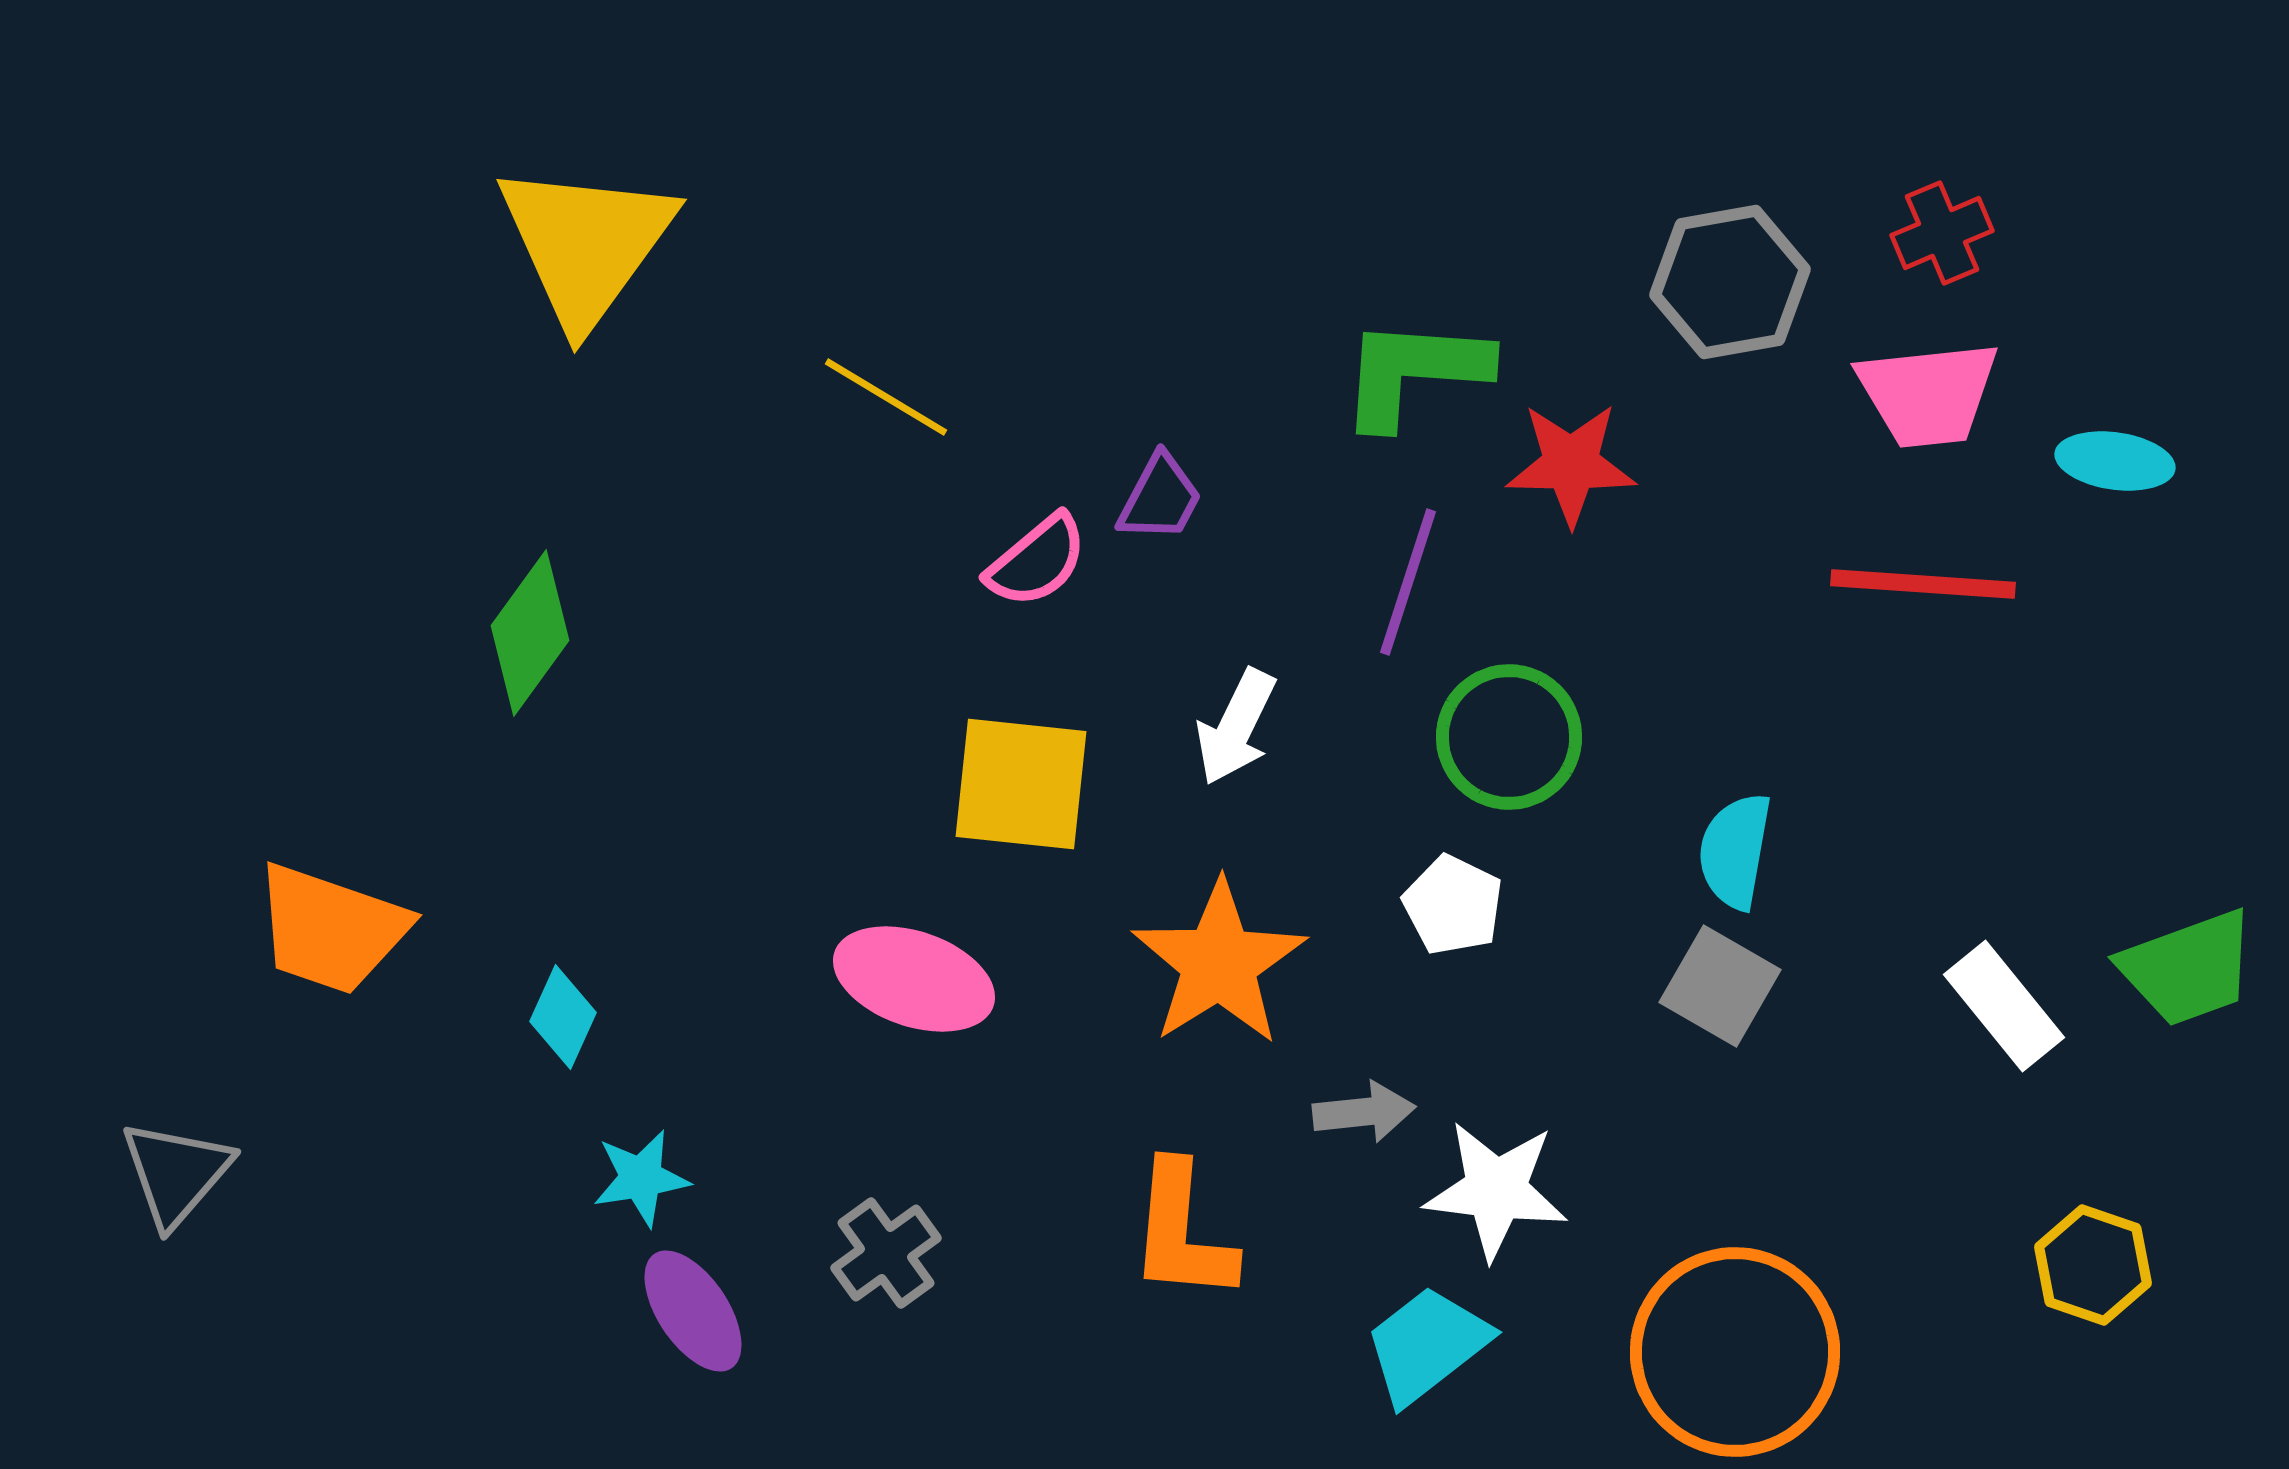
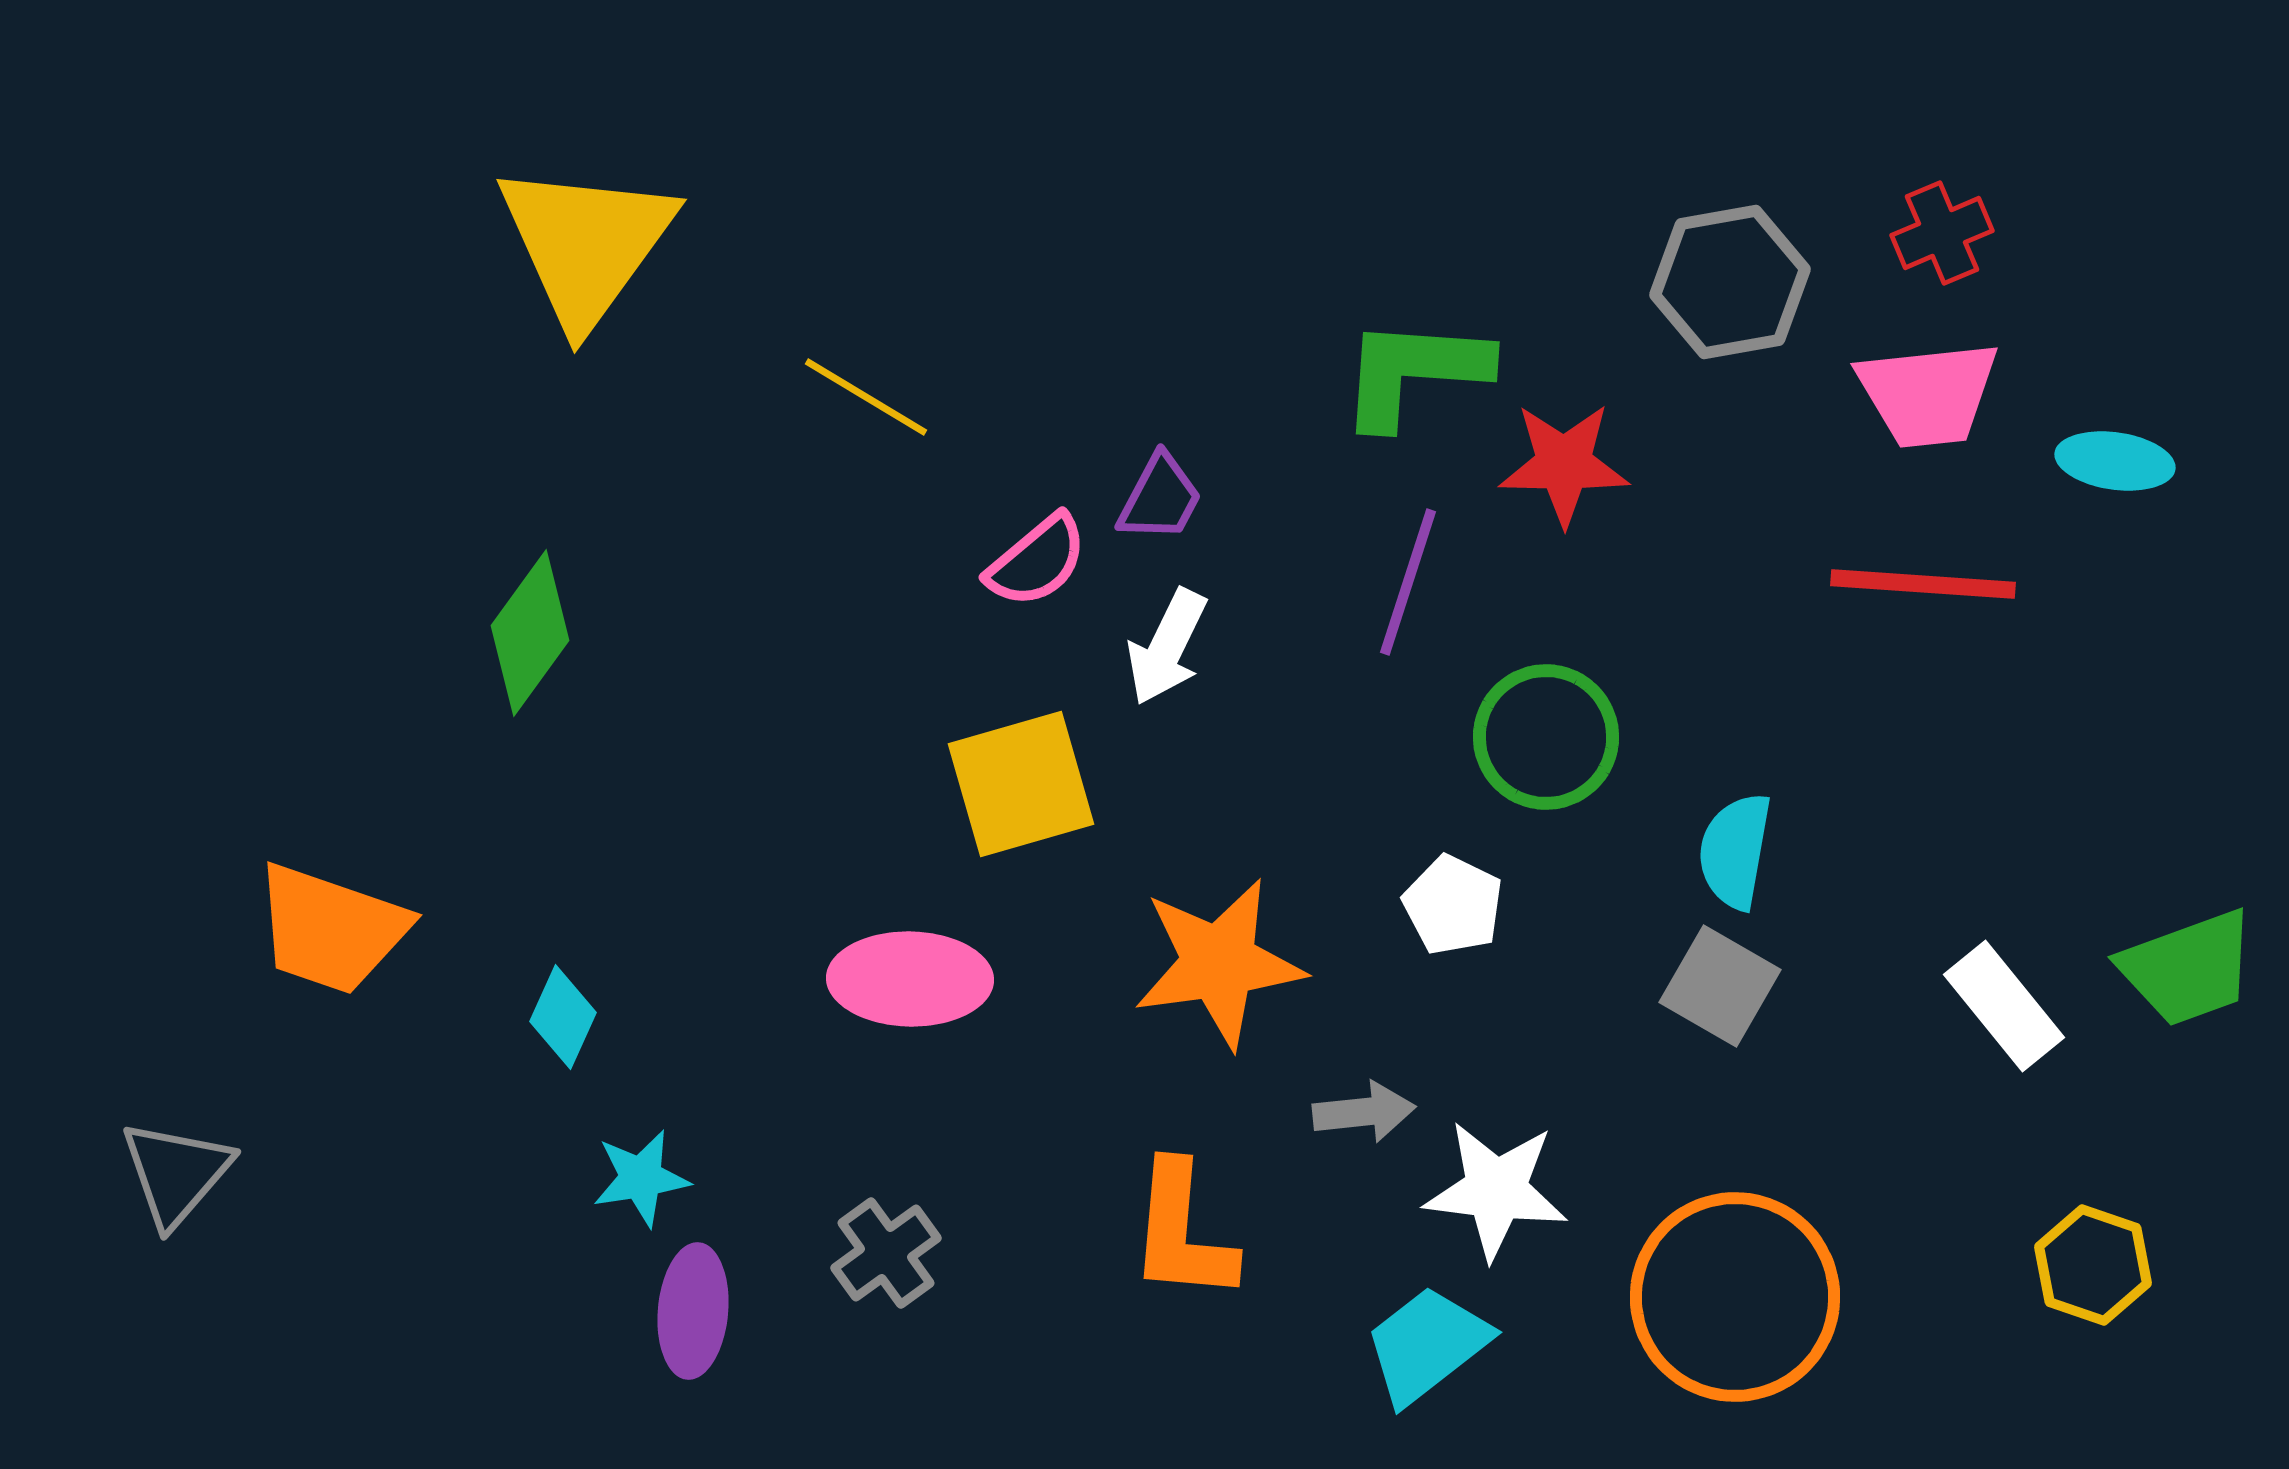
yellow line: moved 20 px left
red star: moved 7 px left
white arrow: moved 69 px left, 80 px up
green circle: moved 37 px right
yellow square: rotated 22 degrees counterclockwise
orange star: rotated 24 degrees clockwise
pink ellipse: moved 4 px left; rotated 18 degrees counterclockwise
purple ellipse: rotated 39 degrees clockwise
orange circle: moved 55 px up
